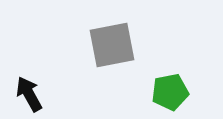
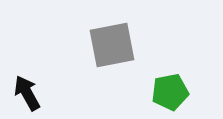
black arrow: moved 2 px left, 1 px up
